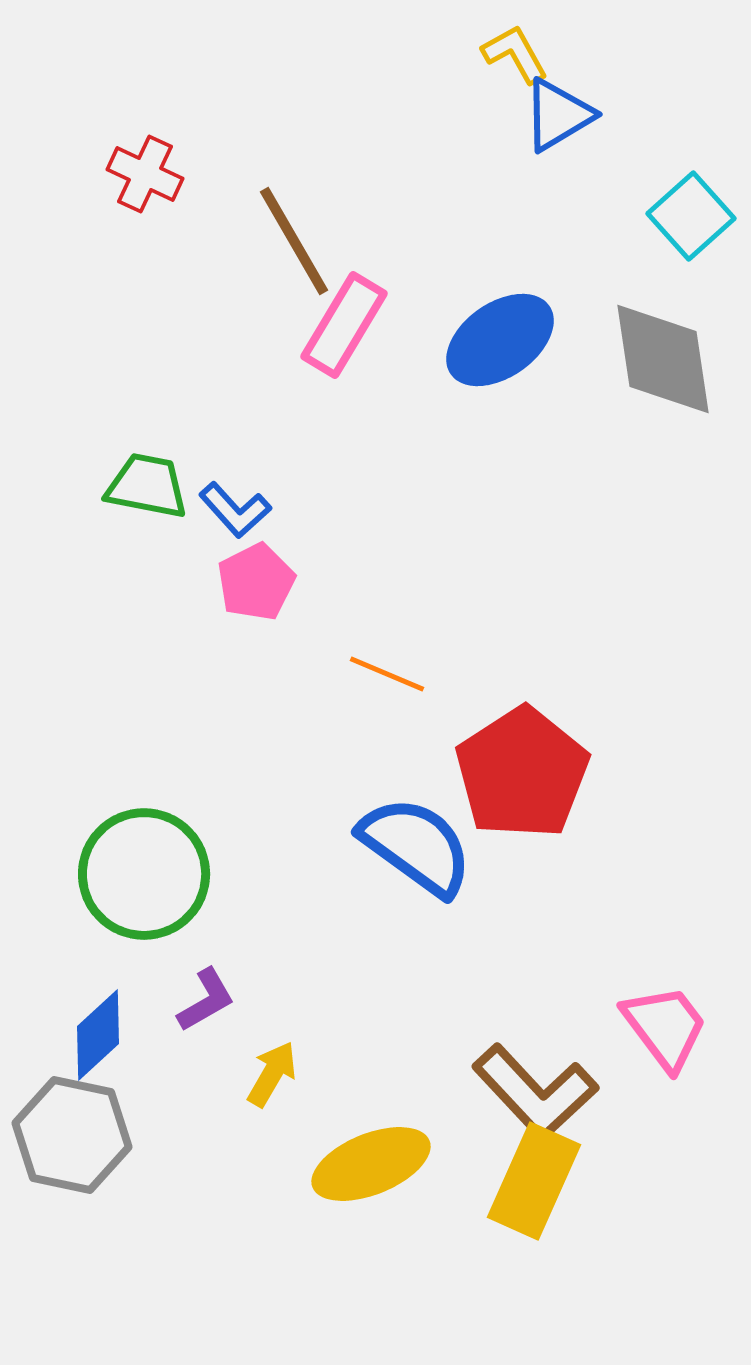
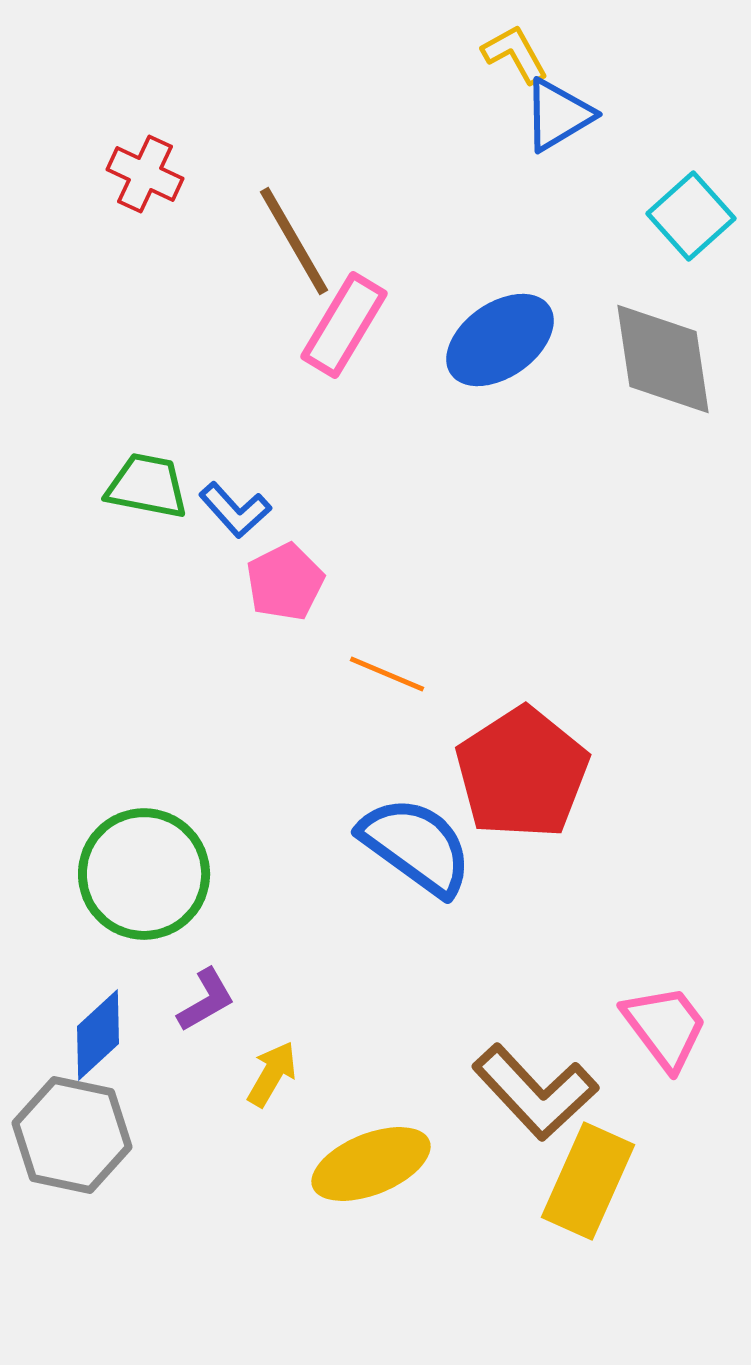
pink pentagon: moved 29 px right
yellow rectangle: moved 54 px right
